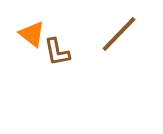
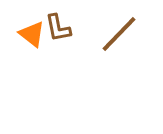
brown L-shape: moved 1 px right, 24 px up
